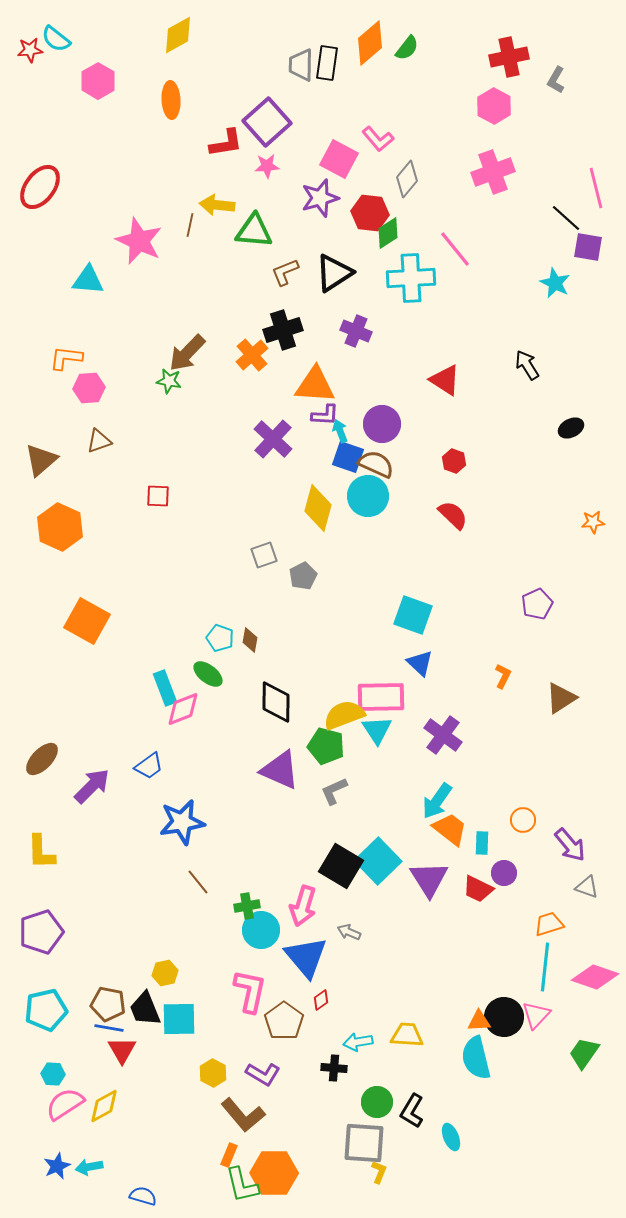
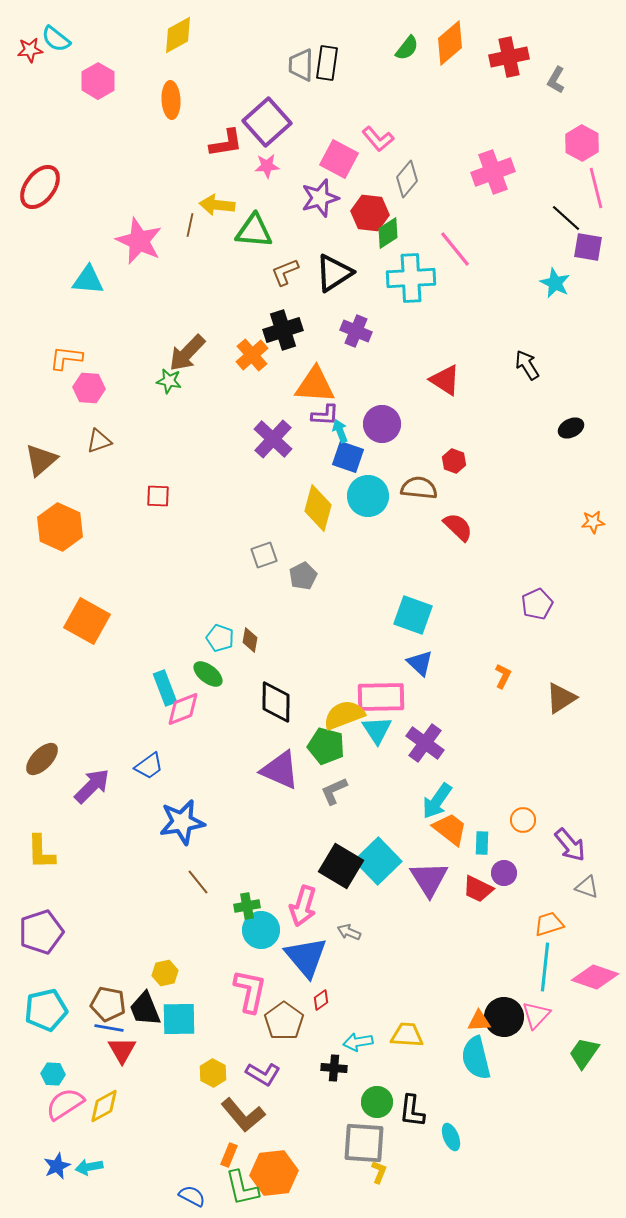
orange diamond at (370, 43): moved 80 px right
pink hexagon at (494, 106): moved 88 px right, 37 px down
pink hexagon at (89, 388): rotated 8 degrees clockwise
brown semicircle at (376, 464): moved 43 px right, 24 px down; rotated 18 degrees counterclockwise
red semicircle at (453, 515): moved 5 px right, 12 px down
purple cross at (443, 735): moved 18 px left, 8 px down
black L-shape at (412, 1111): rotated 24 degrees counterclockwise
orange hexagon at (274, 1173): rotated 6 degrees counterclockwise
green L-shape at (242, 1185): moved 3 px down
blue semicircle at (143, 1196): moved 49 px right; rotated 12 degrees clockwise
